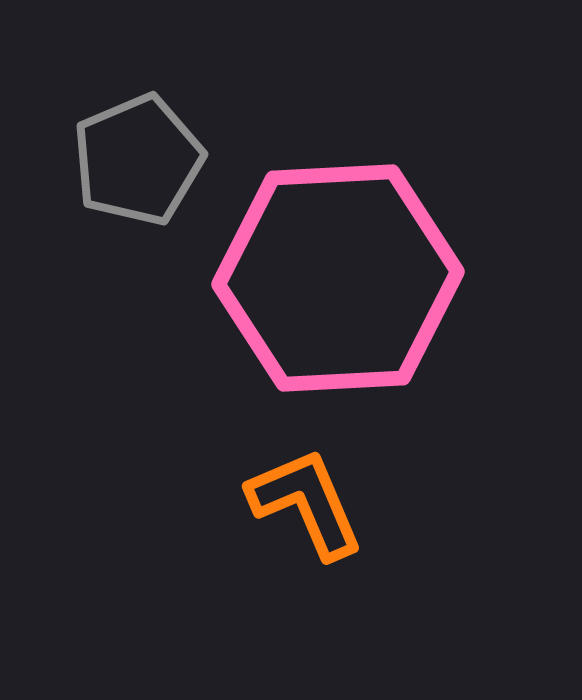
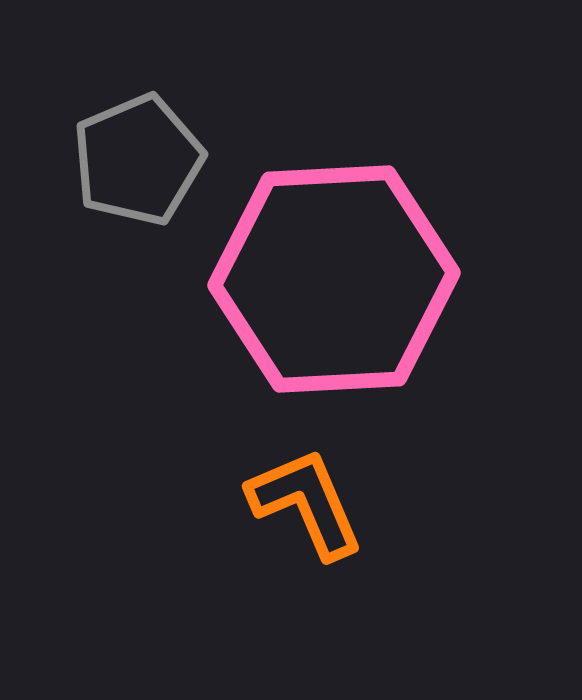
pink hexagon: moved 4 px left, 1 px down
